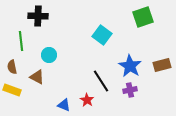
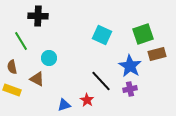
green square: moved 17 px down
cyan square: rotated 12 degrees counterclockwise
green line: rotated 24 degrees counterclockwise
cyan circle: moved 3 px down
brown rectangle: moved 5 px left, 11 px up
brown triangle: moved 2 px down
black line: rotated 10 degrees counterclockwise
purple cross: moved 1 px up
blue triangle: rotated 40 degrees counterclockwise
